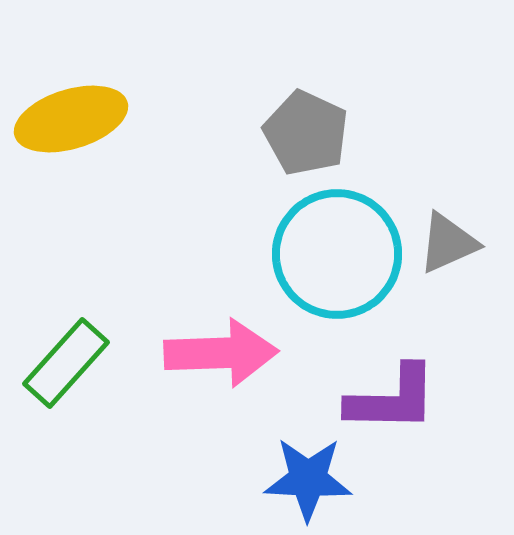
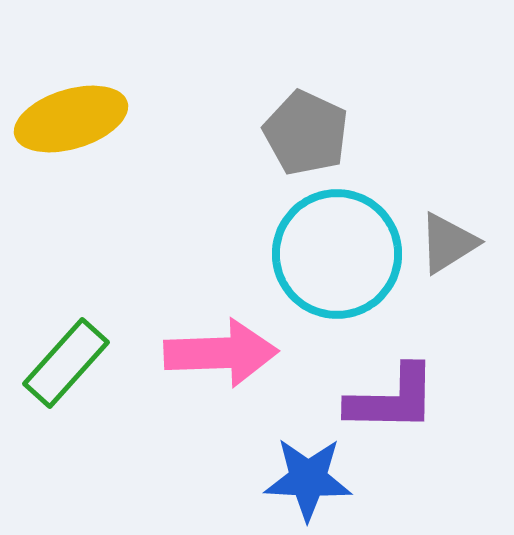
gray triangle: rotated 8 degrees counterclockwise
